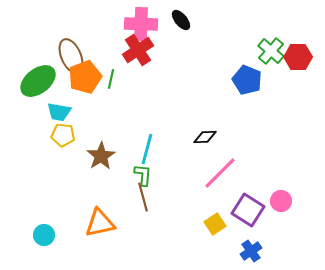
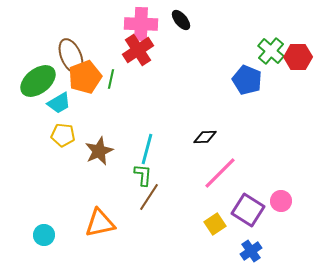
cyan trapezoid: moved 9 px up; rotated 40 degrees counterclockwise
brown star: moved 2 px left, 5 px up; rotated 8 degrees clockwise
brown line: moved 6 px right; rotated 48 degrees clockwise
